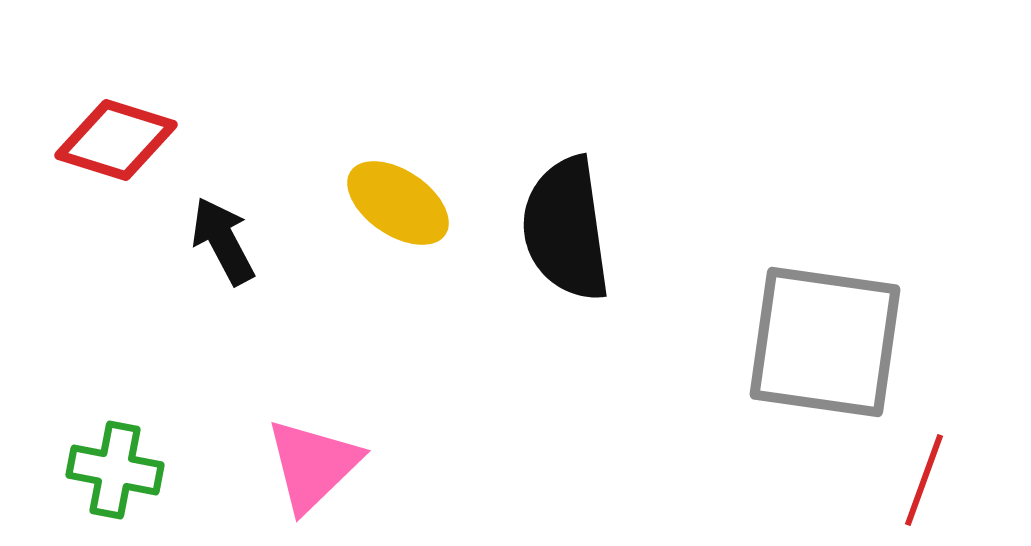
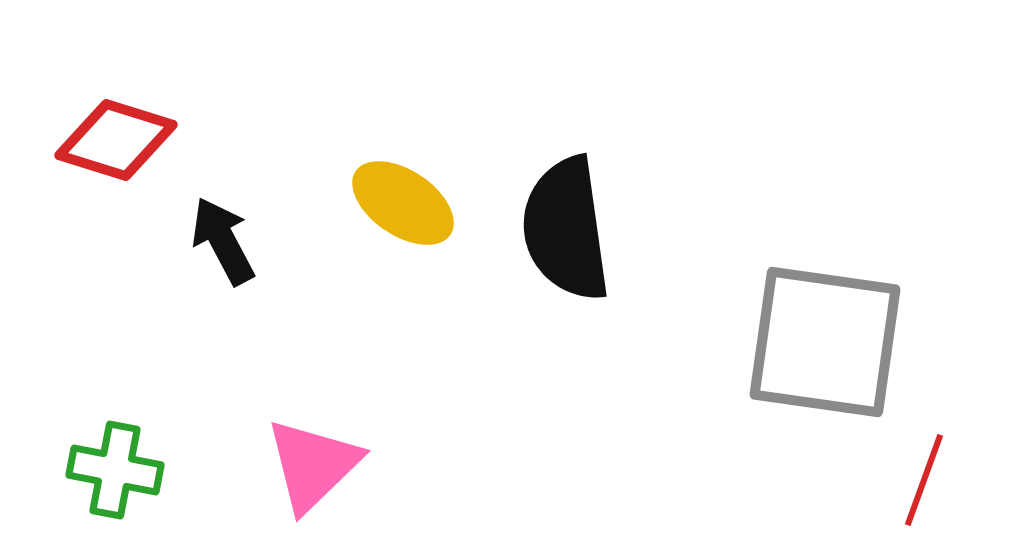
yellow ellipse: moved 5 px right
